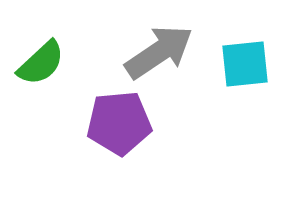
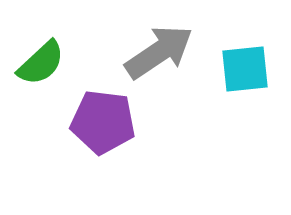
cyan square: moved 5 px down
purple pentagon: moved 16 px left, 1 px up; rotated 12 degrees clockwise
